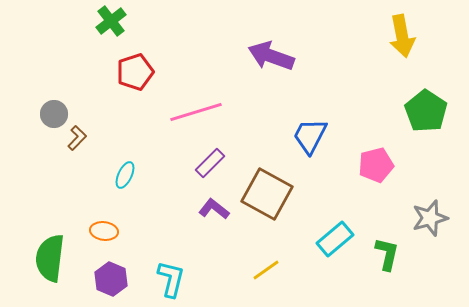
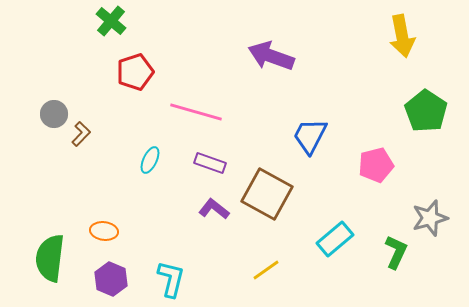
green cross: rotated 12 degrees counterclockwise
pink line: rotated 33 degrees clockwise
brown L-shape: moved 4 px right, 4 px up
purple rectangle: rotated 64 degrees clockwise
cyan ellipse: moved 25 px right, 15 px up
green L-shape: moved 9 px right, 2 px up; rotated 12 degrees clockwise
